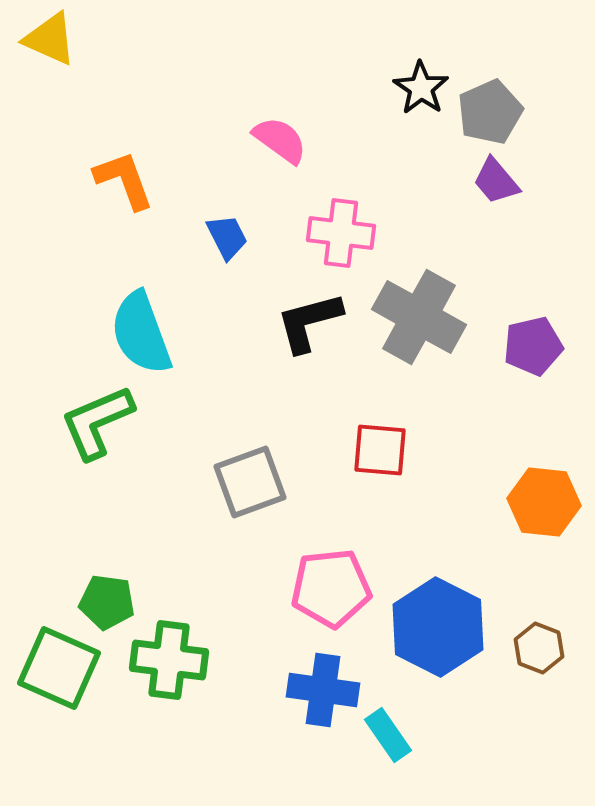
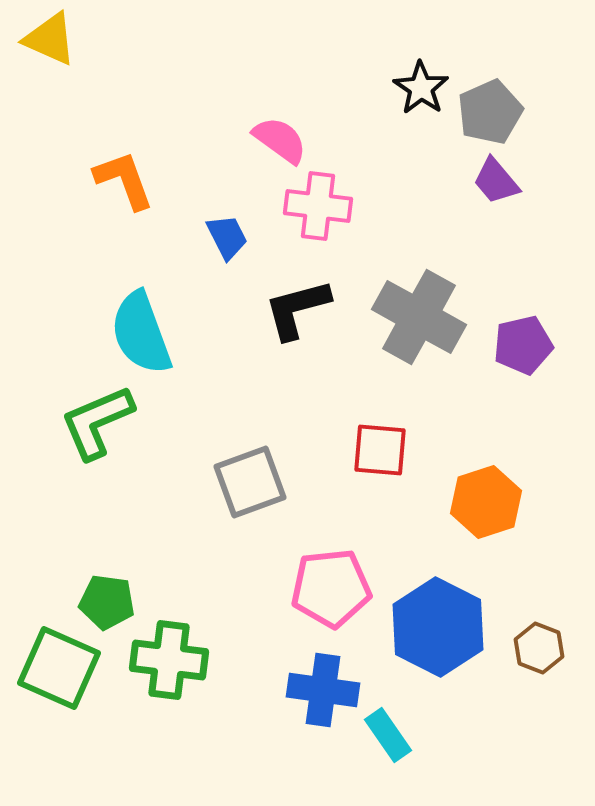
pink cross: moved 23 px left, 27 px up
black L-shape: moved 12 px left, 13 px up
purple pentagon: moved 10 px left, 1 px up
orange hexagon: moved 58 px left; rotated 24 degrees counterclockwise
